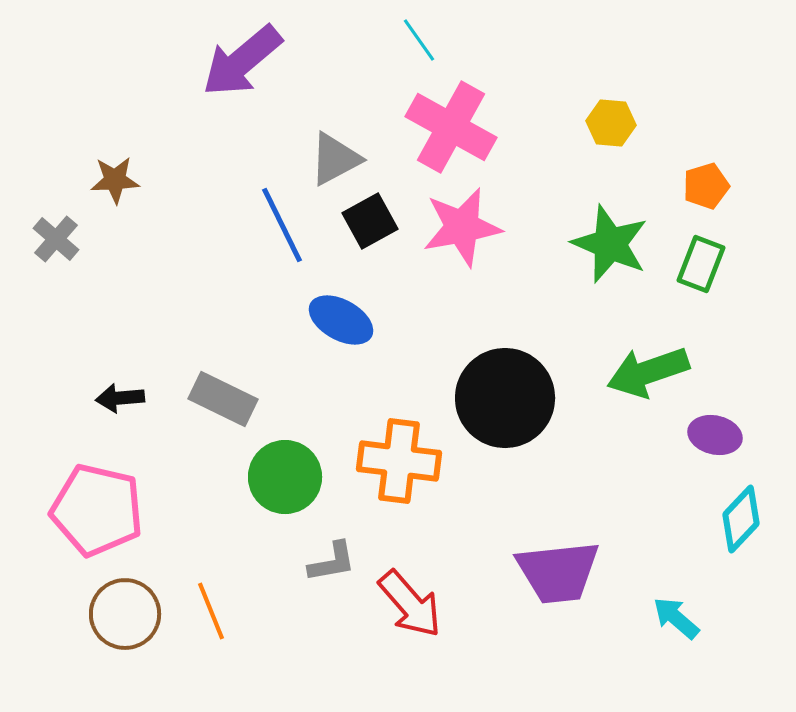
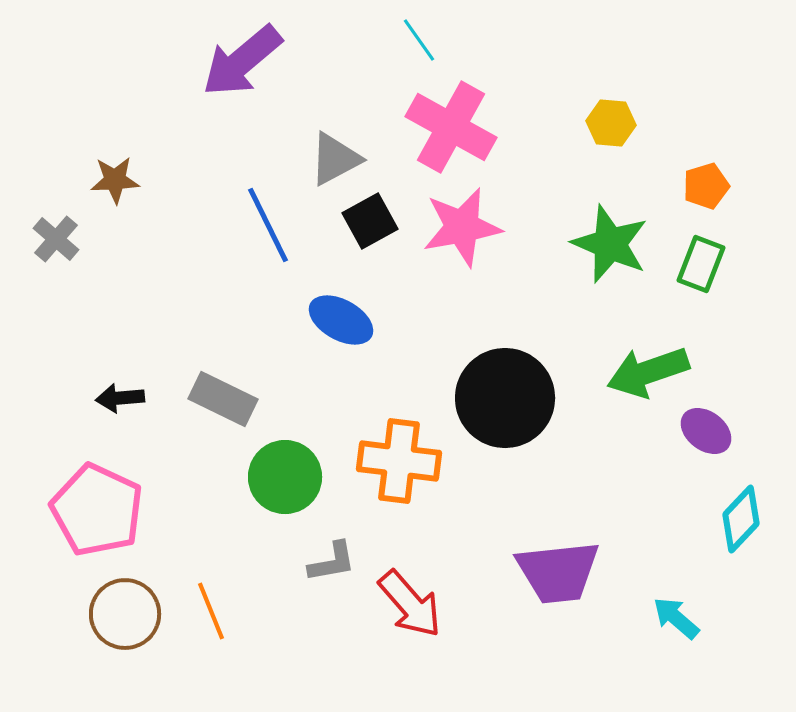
blue line: moved 14 px left
purple ellipse: moved 9 px left, 4 px up; rotated 24 degrees clockwise
pink pentagon: rotated 12 degrees clockwise
